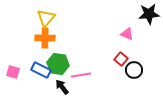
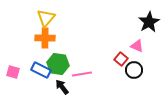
black star: moved 8 px down; rotated 25 degrees counterclockwise
pink triangle: moved 10 px right, 12 px down
pink line: moved 1 px right, 1 px up
